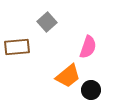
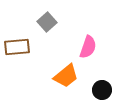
orange trapezoid: moved 2 px left
black circle: moved 11 px right
